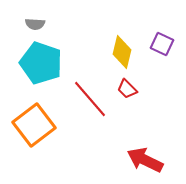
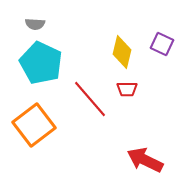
cyan pentagon: rotated 6 degrees clockwise
red trapezoid: rotated 45 degrees counterclockwise
